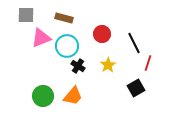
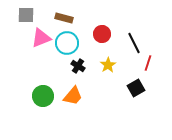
cyan circle: moved 3 px up
